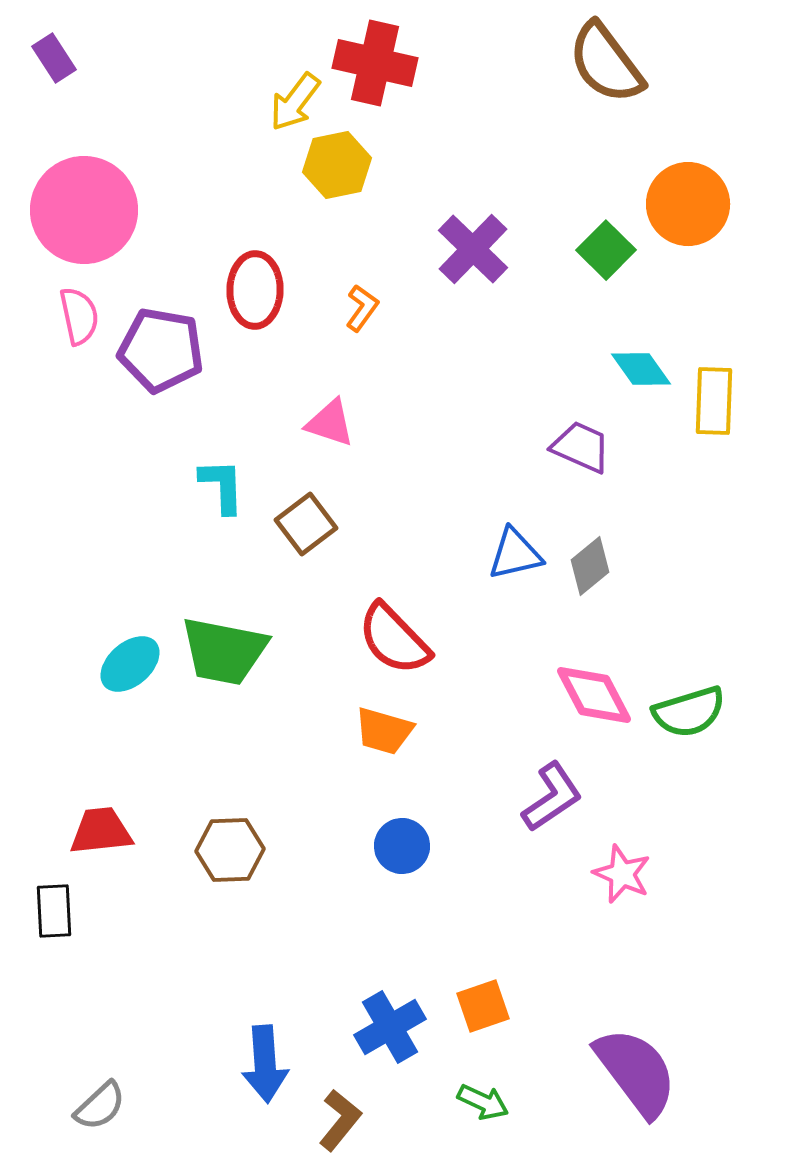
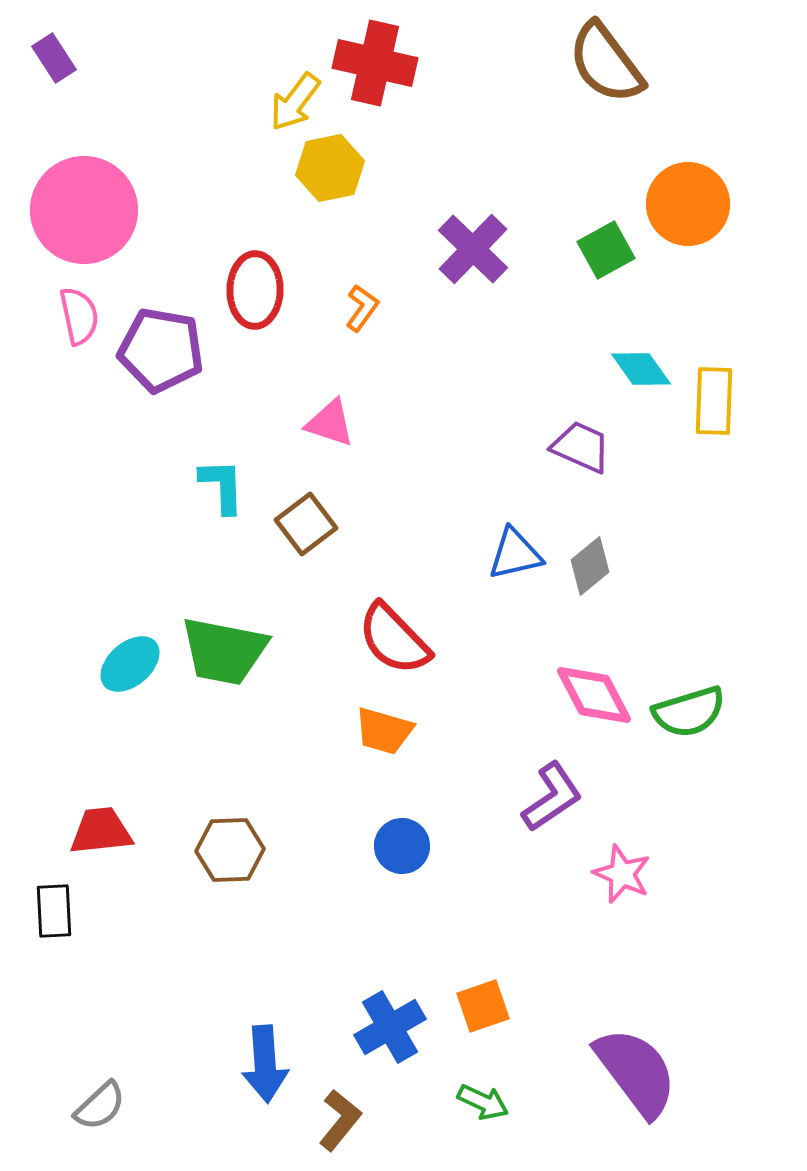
yellow hexagon: moved 7 px left, 3 px down
green square: rotated 16 degrees clockwise
